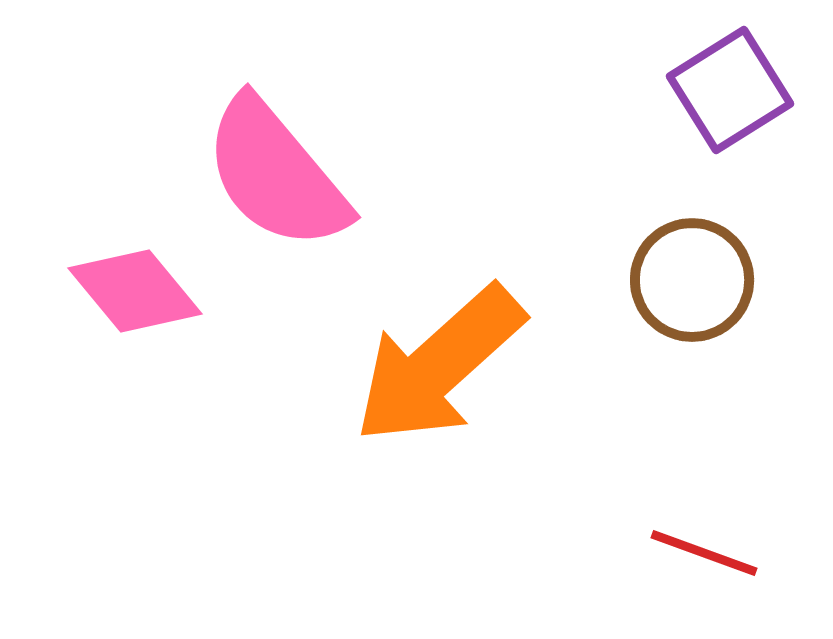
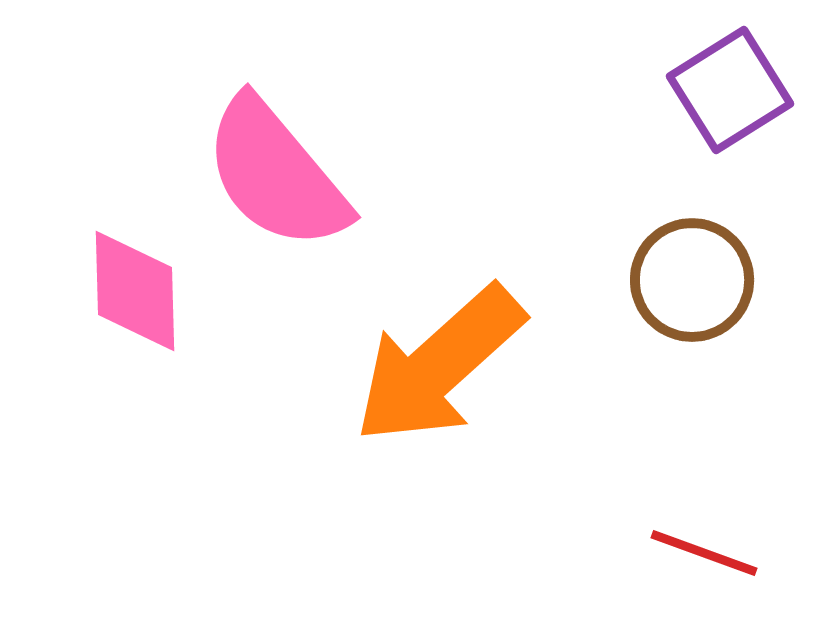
pink diamond: rotated 38 degrees clockwise
